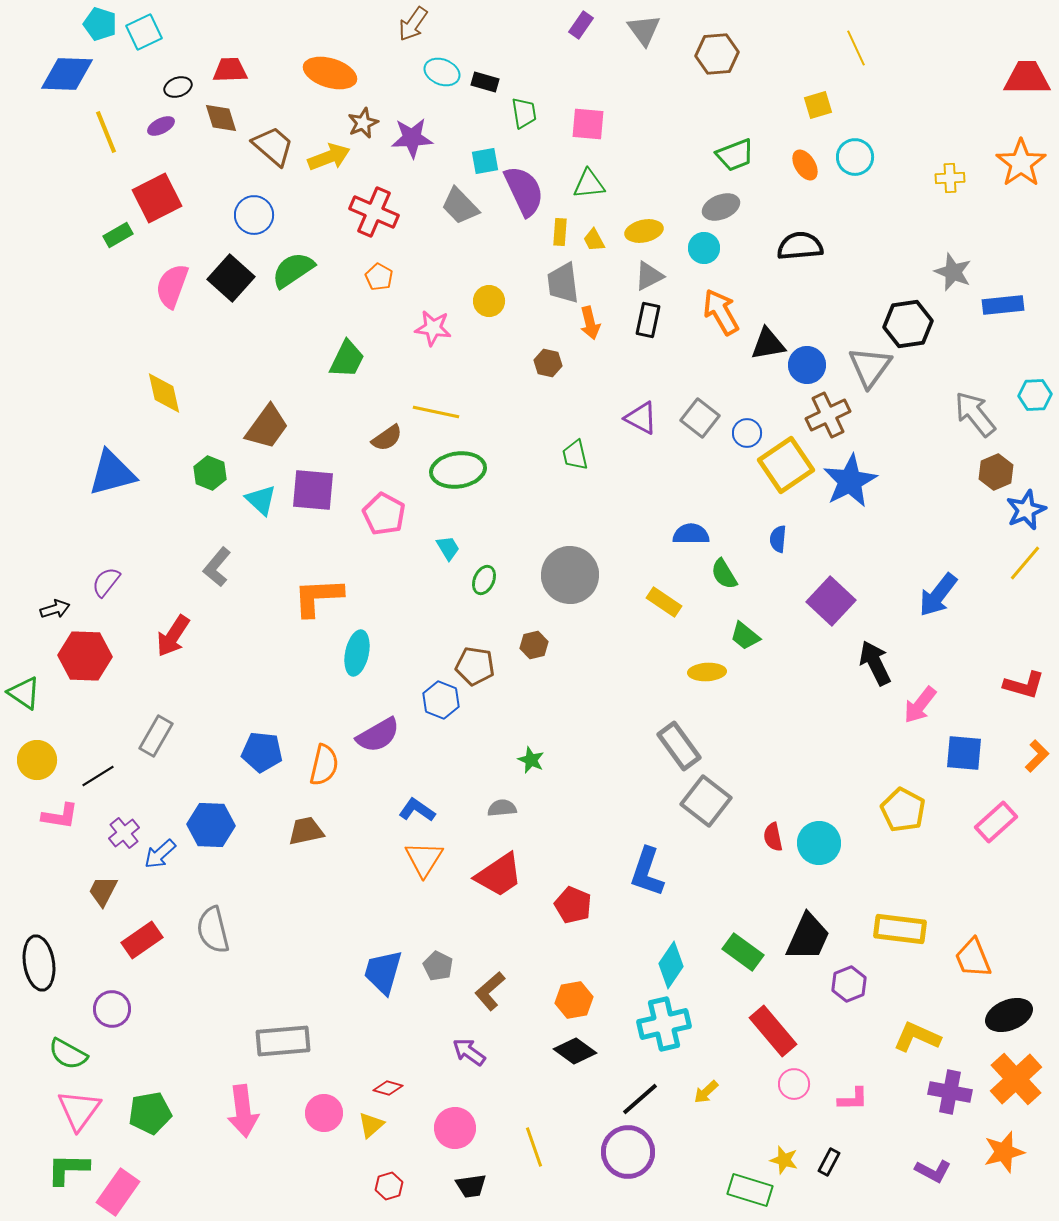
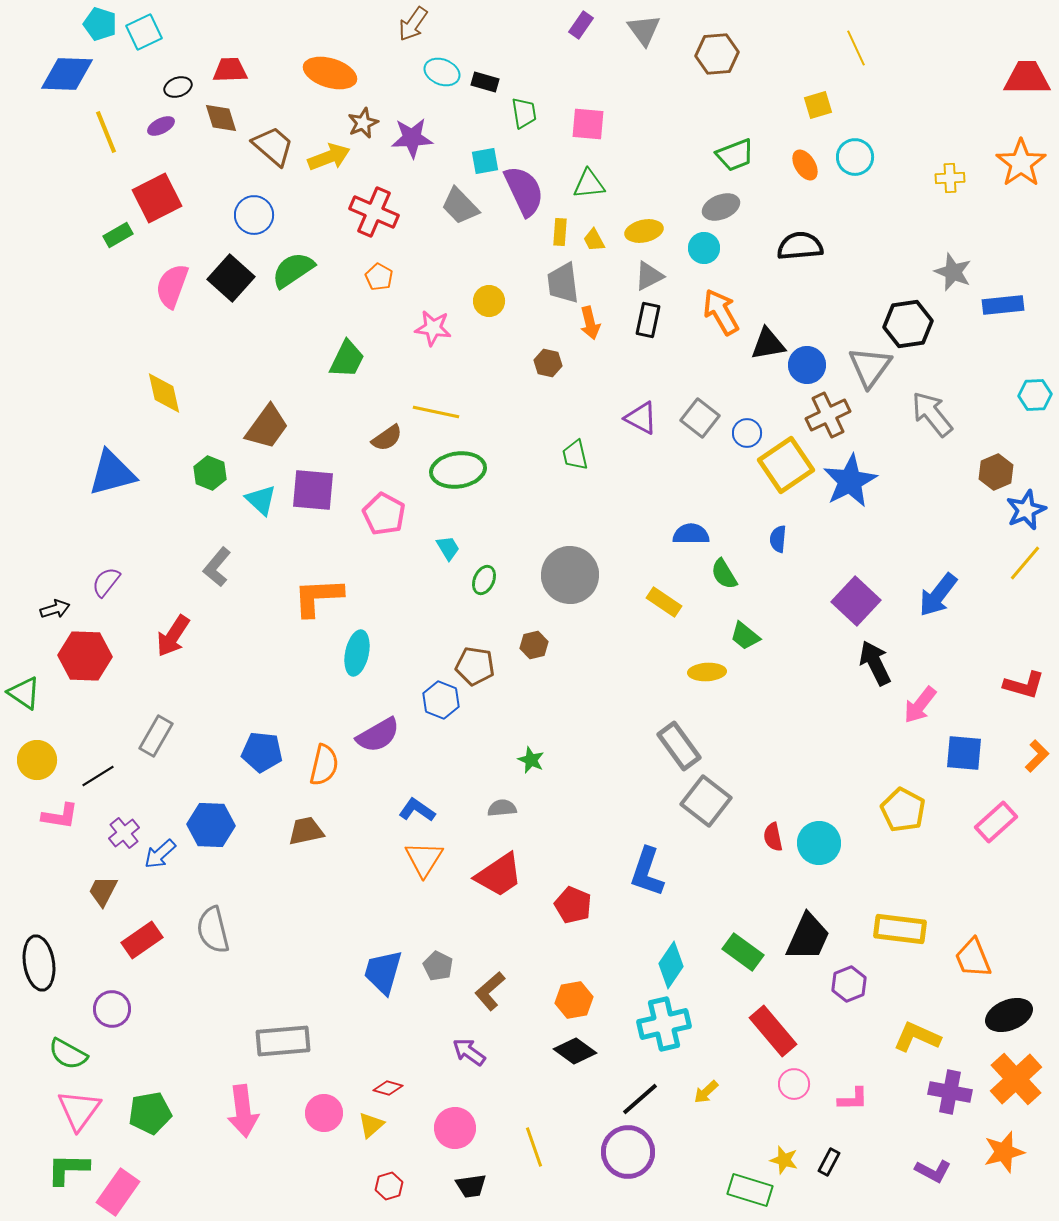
gray arrow at (975, 414): moved 43 px left
purple square at (831, 601): moved 25 px right
